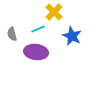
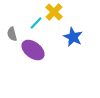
cyan line: moved 2 px left, 6 px up; rotated 24 degrees counterclockwise
blue star: moved 1 px right, 1 px down
purple ellipse: moved 3 px left, 2 px up; rotated 30 degrees clockwise
